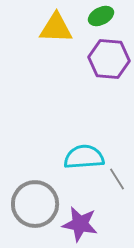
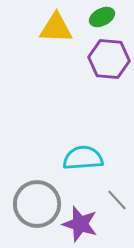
green ellipse: moved 1 px right, 1 px down
cyan semicircle: moved 1 px left, 1 px down
gray line: moved 21 px down; rotated 10 degrees counterclockwise
gray circle: moved 2 px right
purple star: rotated 6 degrees clockwise
